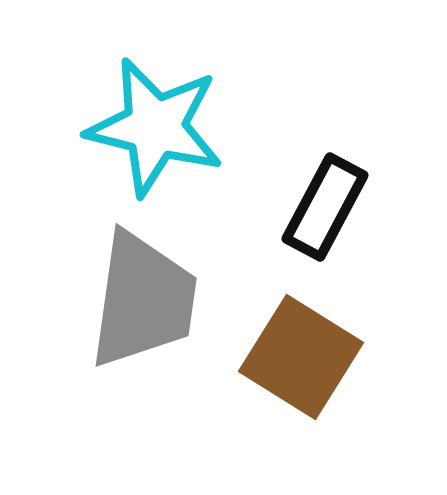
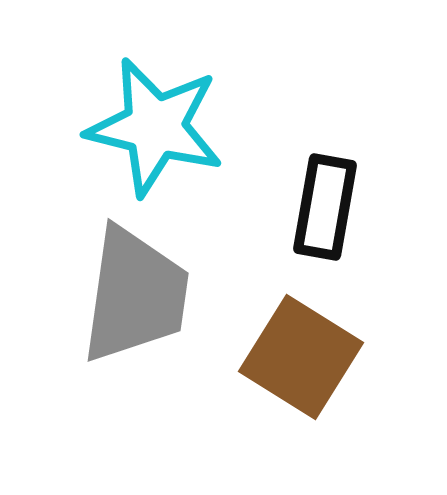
black rectangle: rotated 18 degrees counterclockwise
gray trapezoid: moved 8 px left, 5 px up
